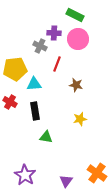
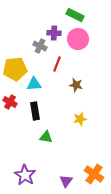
orange cross: moved 3 px left, 1 px down
